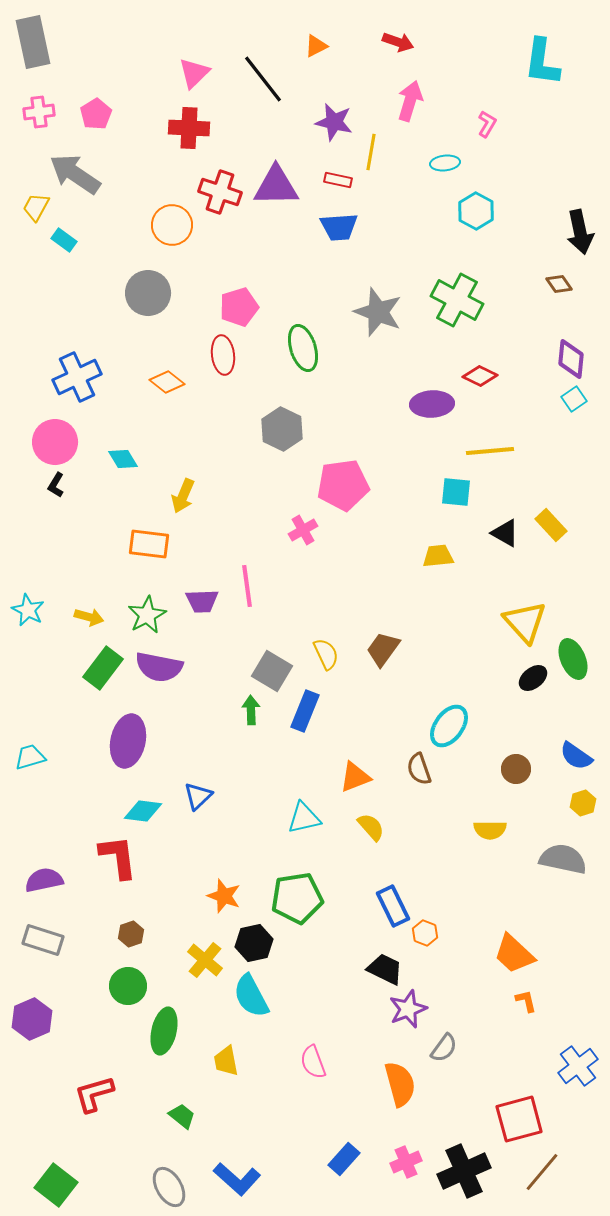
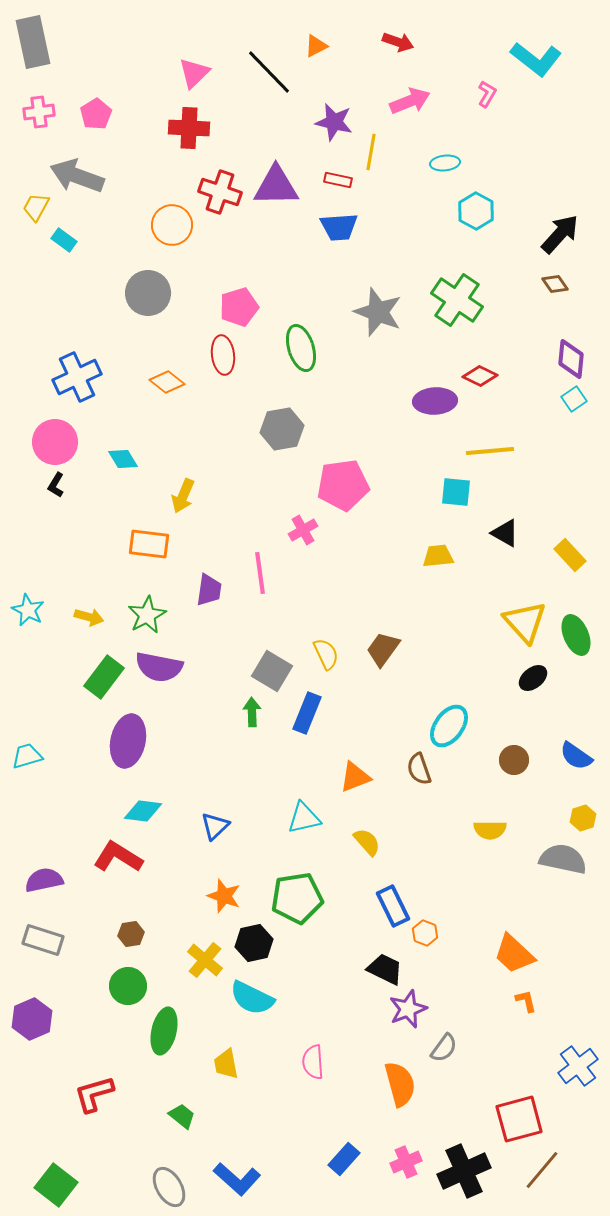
cyan L-shape at (542, 62): moved 6 px left, 3 px up; rotated 60 degrees counterclockwise
black line at (263, 79): moved 6 px right, 7 px up; rotated 6 degrees counterclockwise
pink arrow at (410, 101): rotated 51 degrees clockwise
pink L-shape at (487, 124): moved 30 px up
gray arrow at (75, 174): moved 2 px right, 2 px down; rotated 14 degrees counterclockwise
black arrow at (580, 232): moved 20 px left, 2 px down; rotated 126 degrees counterclockwise
brown diamond at (559, 284): moved 4 px left
green cross at (457, 300): rotated 6 degrees clockwise
green ellipse at (303, 348): moved 2 px left
purple ellipse at (432, 404): moved 3 px right, 3 px up
gray hexagon at (282, 429): rotated 24 degrees clockwise
yellow rectangle at (551, 525): moved 19 px right, 30 px down
pink line at (247, 586): moved 13 px right, 13 px up
purple trapezoid at (202, 601): moved 7 px right, 11 px up; rotated 80 degrees counterclockwise
green ellipse at (573, 659): moved 3 px right, 24 px up
green rectangle at (103, 668): moved 1 px right, 9 px down
green arrow at (251, 710): moved 1 px right, 2 px down
blue rectangle at (305, 711): moved 2 px right, 2 px down
cyan trapezoid at (30, 757): moved 3 px left, 1 px up
brown circle at (516, 769): moved 2 px left, 9 px up
blue triangle at (198, 796): moved 17 px right, 30 px down
yellow hexagon at (583, 803): moved 15 px down
yellow semicircle at (371, 827): moved 4 px left, 15 px down
red L-shape at (118, 857): rotated 51 degrees counterclockwise
brown hexagon at (131, 934): rotated 10 degrees clockwise
cyan semicircle at (251, 996): moved 1 px right, 2 px down; rotated 36 degrees counterclockwise
yellow trapezoid at (226, 1061): moved 3 px down
pink semicircle at (313, 1062): rotated 16 degrees clockwise
brown line at (542, 1172): moved 2 px up
